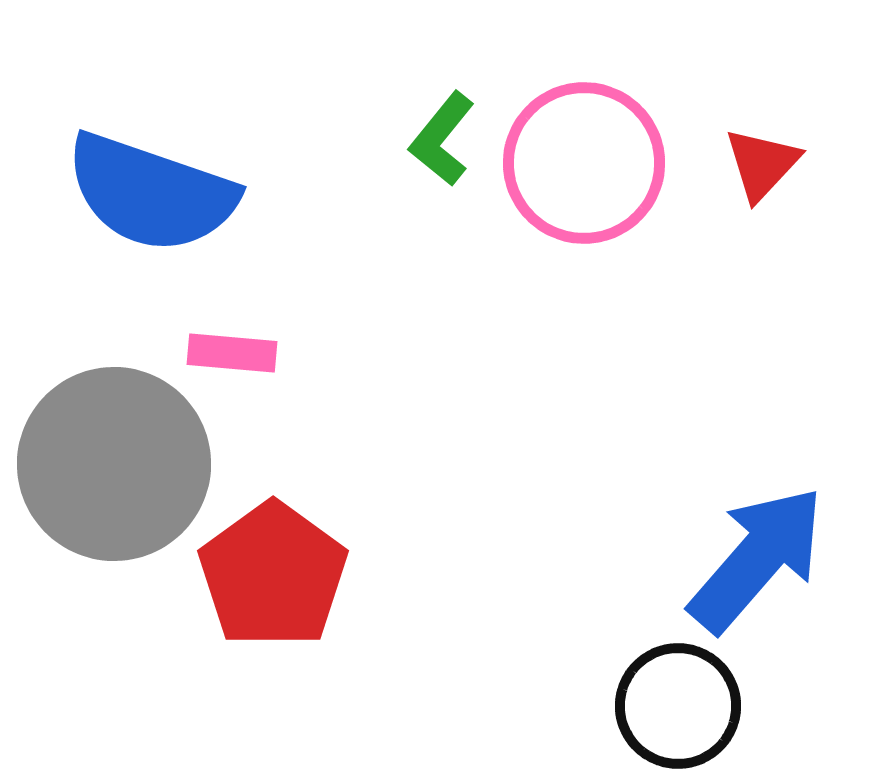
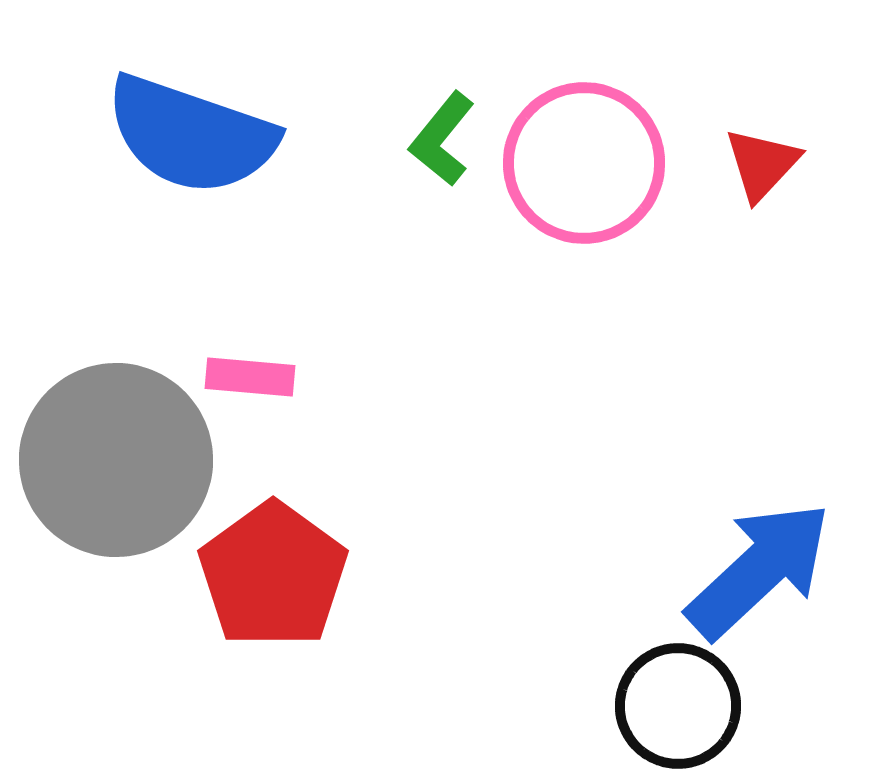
blue semicircle: moved 40 px right, 58 px up
pink rectangle: moved 18 px right, 24 px down
gray circle: moved 2 px right, 4 px up
blue arrow: moved 2 px right, 11 px down; rotated 6 degrees clockwise
